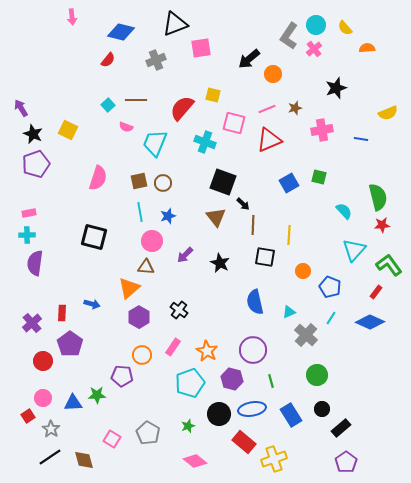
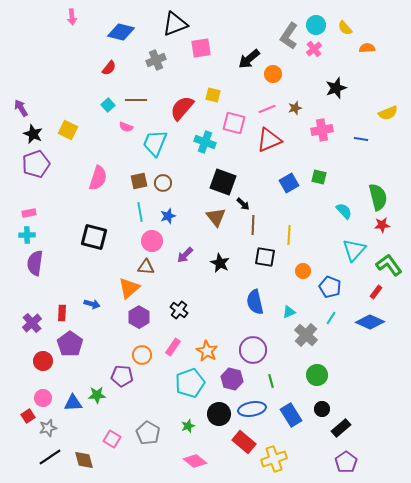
red semicircle at (108, 60): moved 1 px right, 8 px down
gray star at (51, 429): moved 3 px left, 1 px up; rotated 24 degrees clockwise
